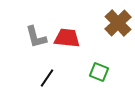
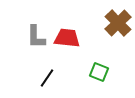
gray L-shape: rotated 15 degrees clockwise
